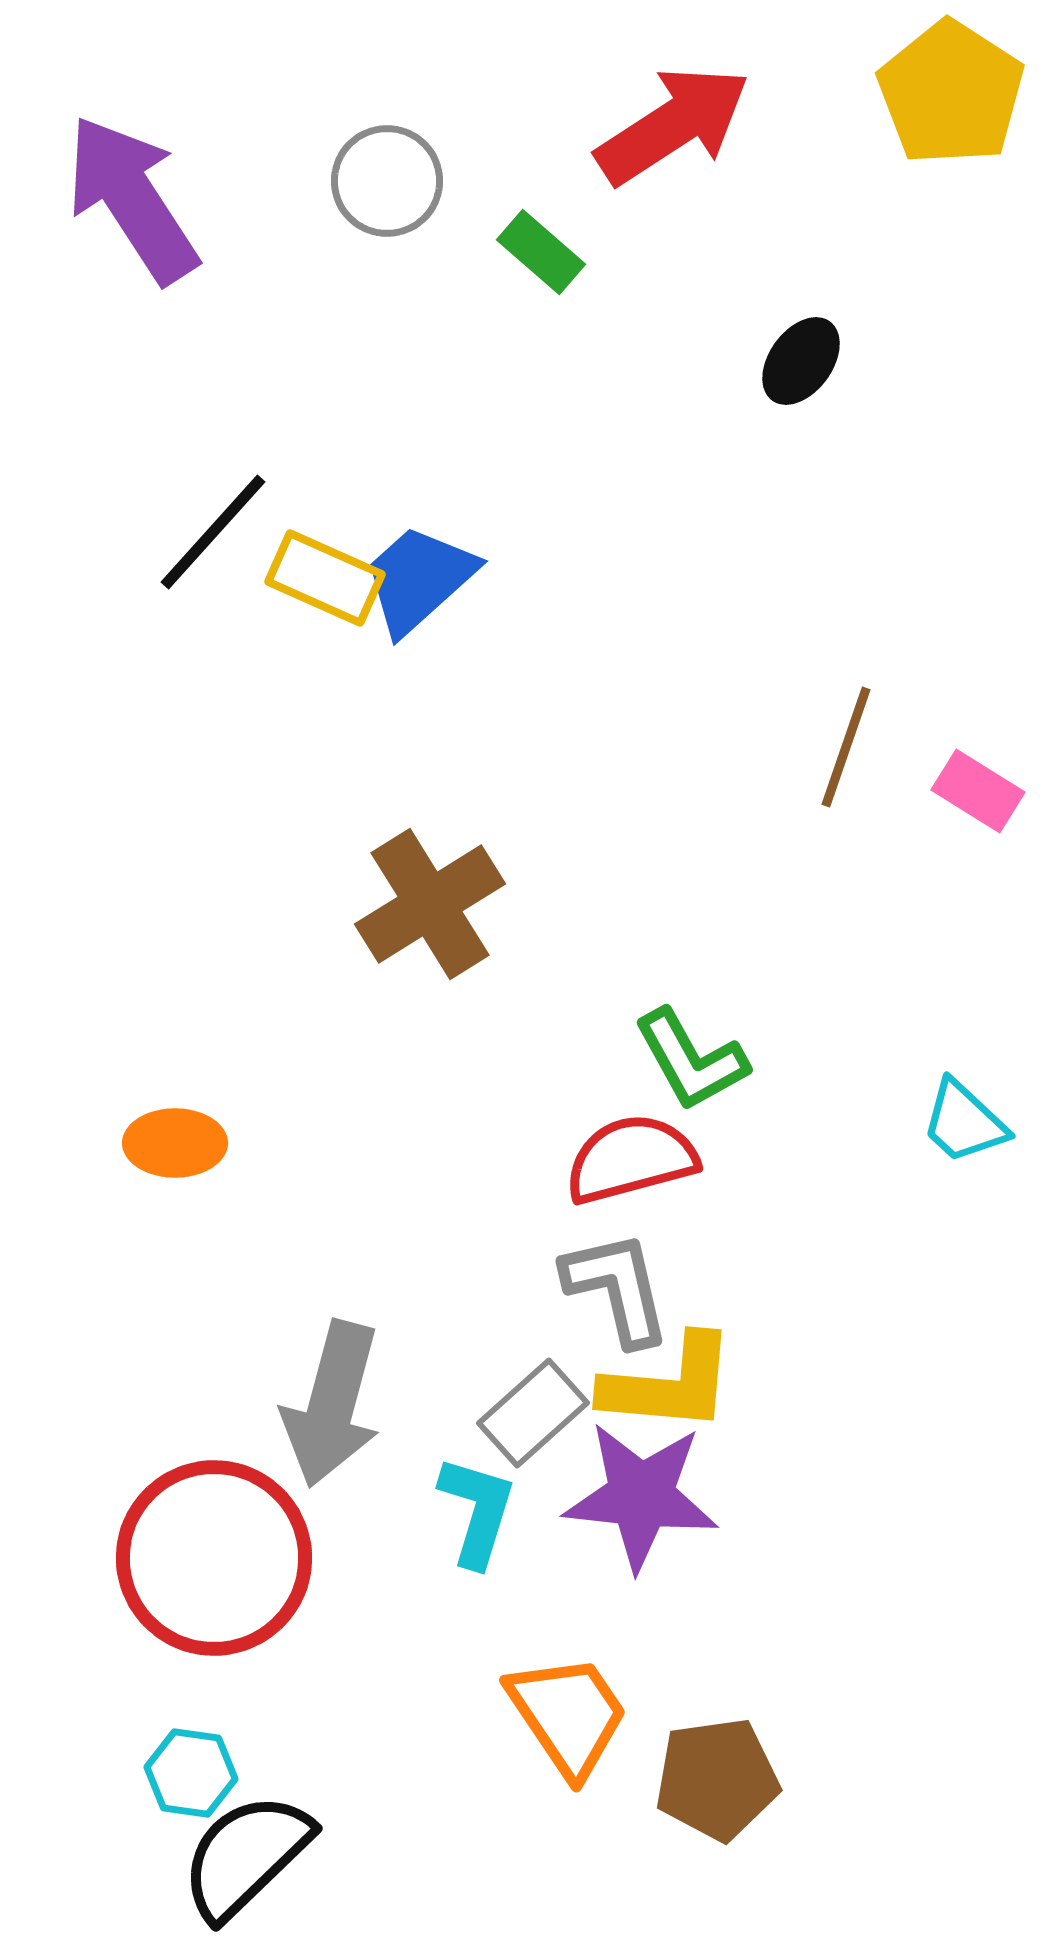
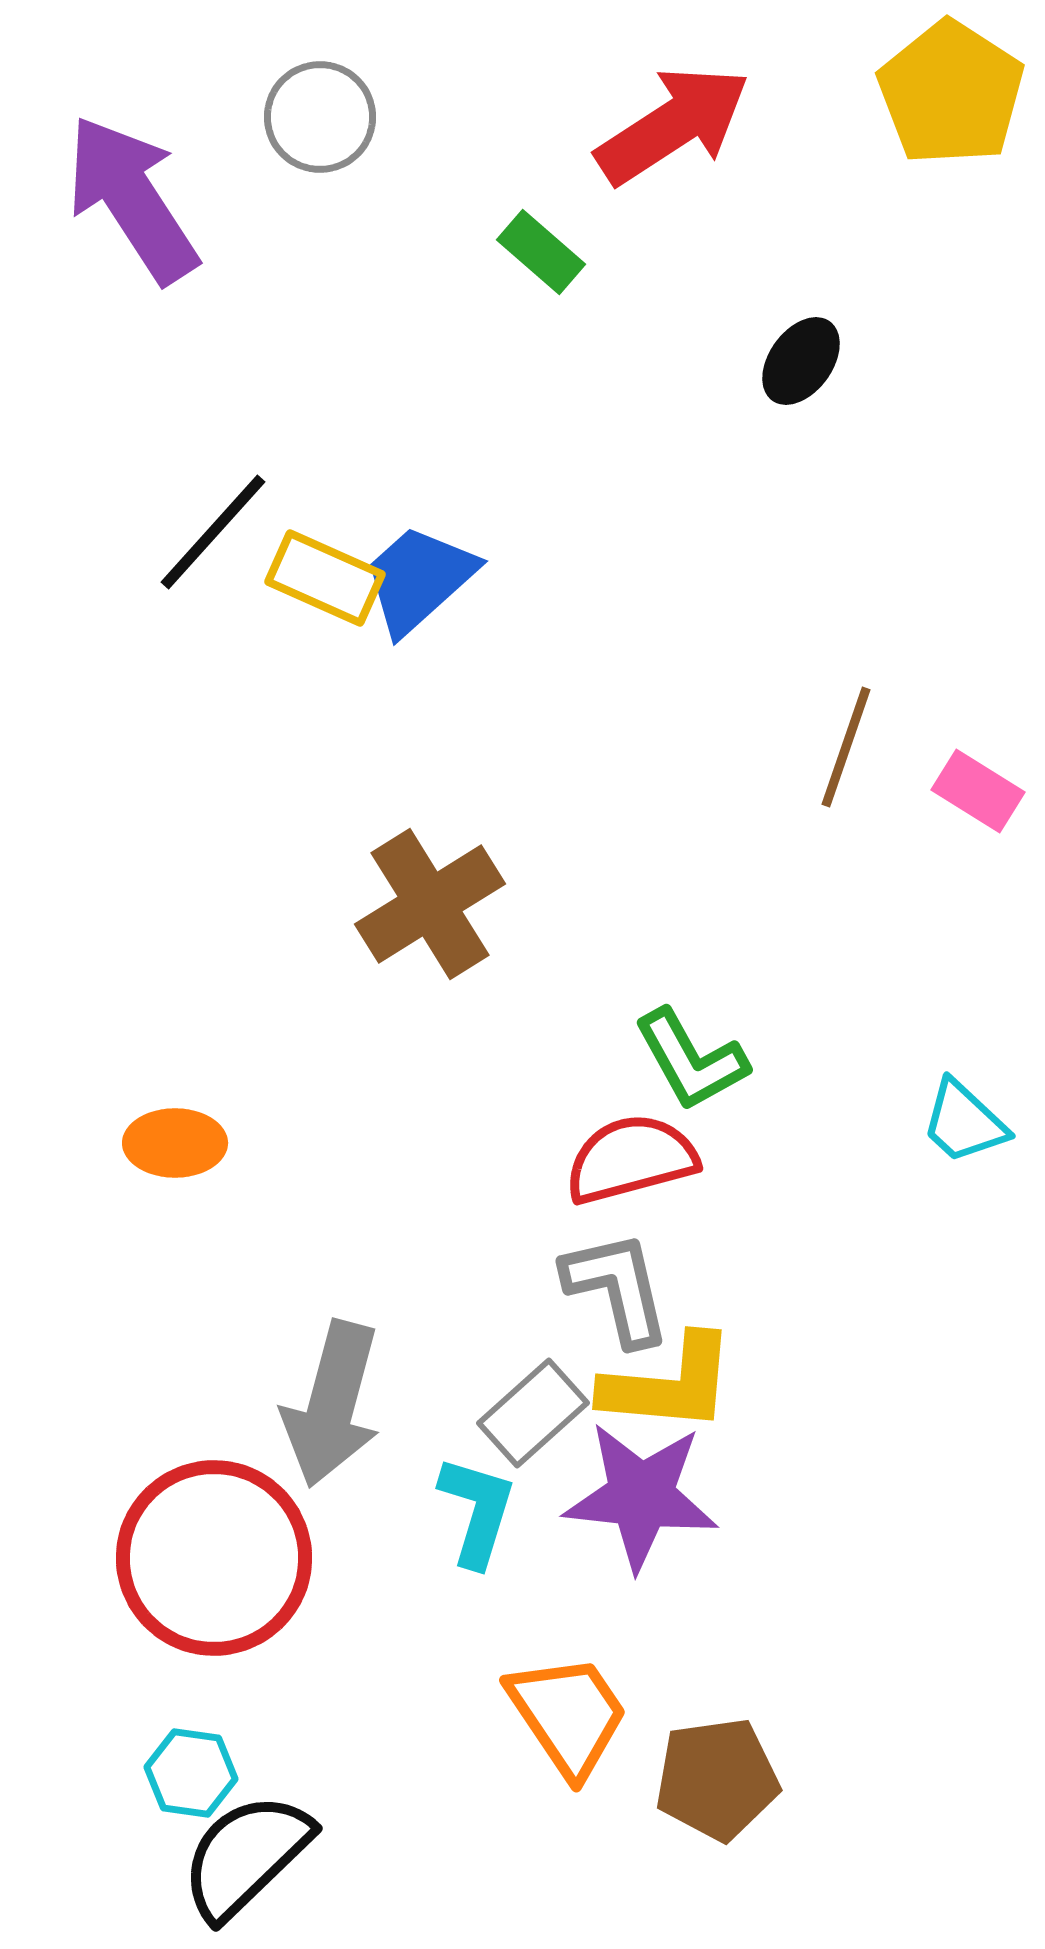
gray circle: moved 67 px left, 64 px up
